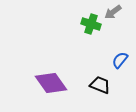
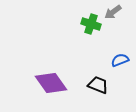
blue semicircle: rotated 30 degrees clockwise
black trapezoid: moved 2 px left
